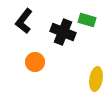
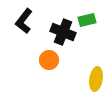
green rectangle: rotated 30 degrees counterclockwise
orange circle: moved 14 px right, 2 px up
